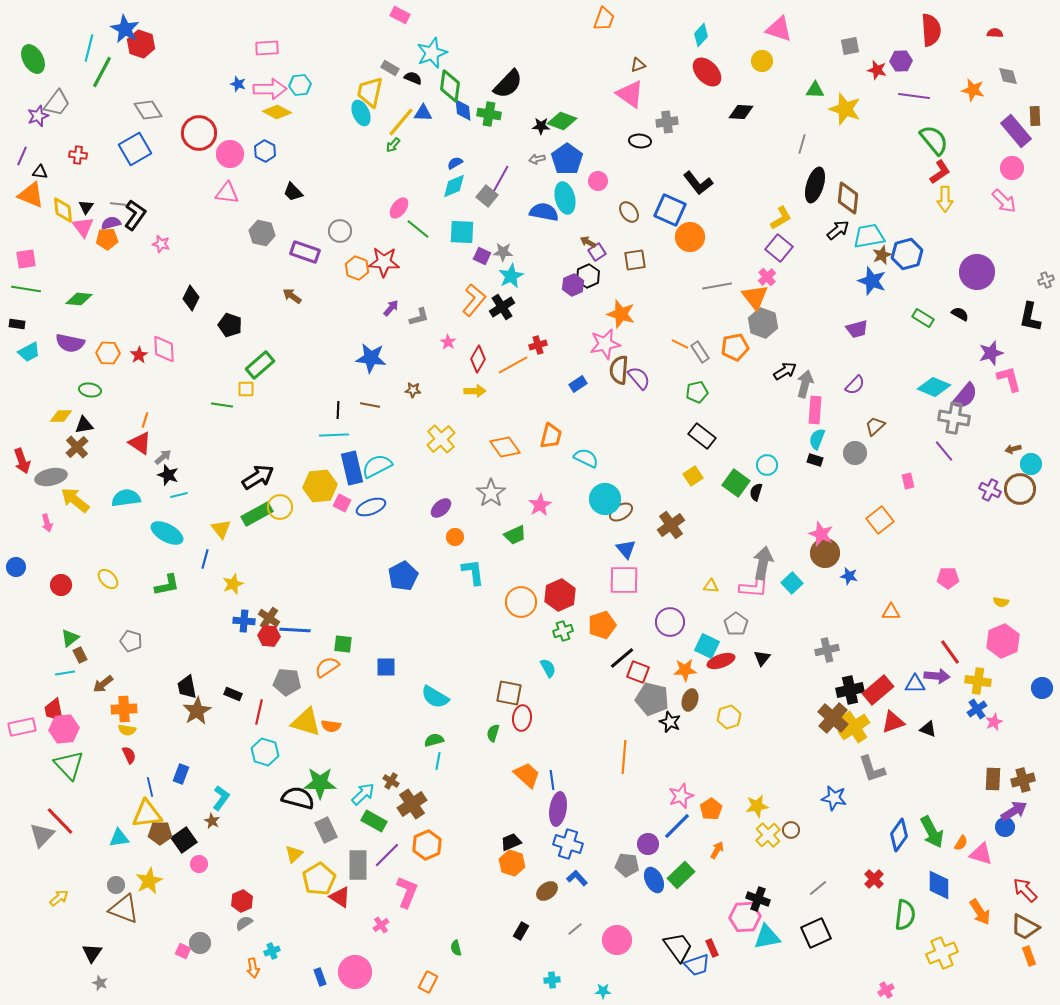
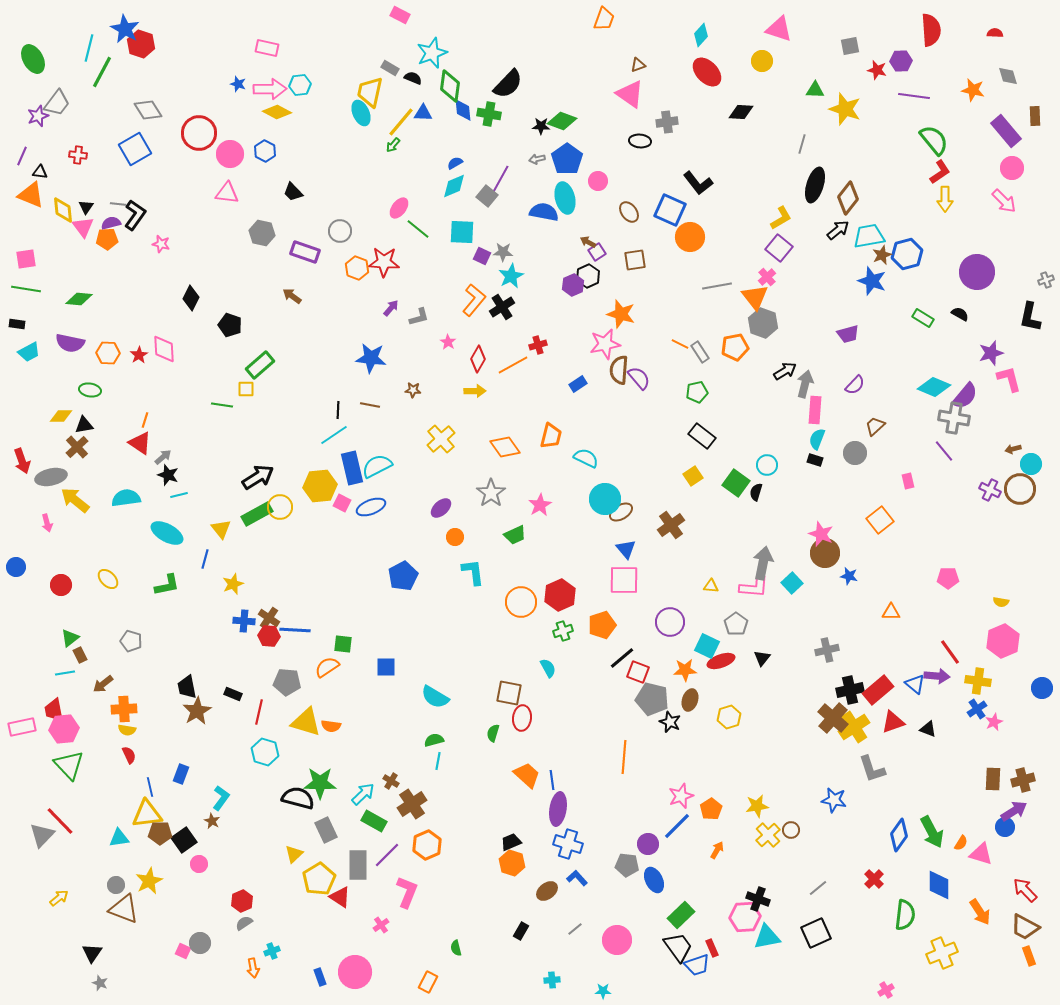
pink rectangle at (267, 48): rotated 15 degrees clockwise
purple rectangle at (1016, 131): moved 10 px left
brown diamond at (848, 198): rotated 32 degrees clockwise
purple trapezoid at (857, 329): moved 9 px left, 5 px down
cyan line at (334, 435): rotated 32 degrees counterclockwise
blue triangle at (915, 684): rotated 40 degrees clockwise
blue star at (834, 798): moved 2 px down
green rectangle at (681, 875): moved 40 px down
